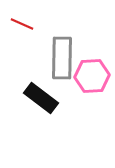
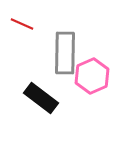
gray rectangle: moved 3 px right, 5 px up
pink hexagon: rotated 20 degrees counterclockwise
